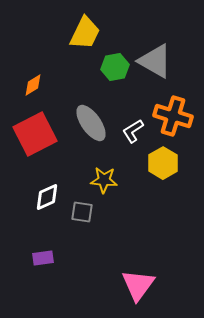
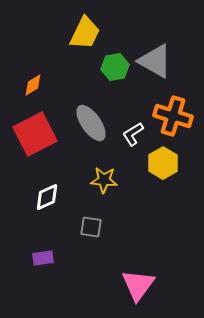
white L-shape: moved 3 px down
gray square: moved 9 px right, 15 px down
